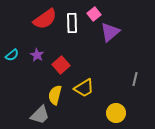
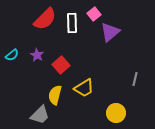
red semicircle: rotated 10 degrees counterclockwise
